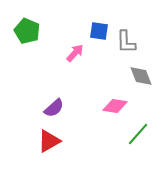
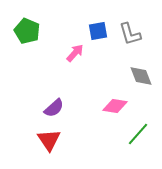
blue square: moved 1 px left; rotated 18 degrees counterclockwise
gray L-shape: moved 4 px right, 8 px up; rotated 15 degrees counterclockwise
red triangle: moved 1 px up; rotated 35 degrees counterclockwise
